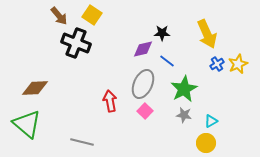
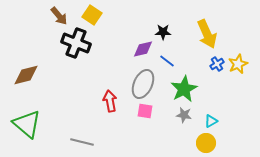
black star: moved 1 px right, 1 px up
brown diamond: moved 9 px left, 13 px up; rotated 12 degrees counterclockwise
pink square: rotated 35 degrees counterclockwise
